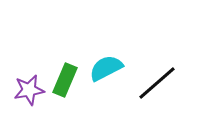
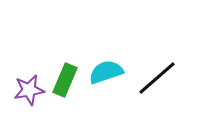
cyan semicircle: moved 4 px down; rotated 8 degrees clockwise
black line: moved 5 px up
